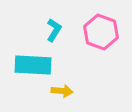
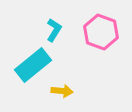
cyan rectangle: rotated 42 degrees counterclockwise
